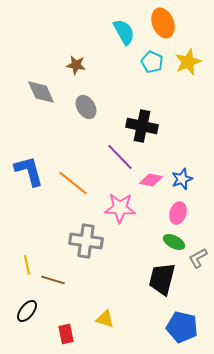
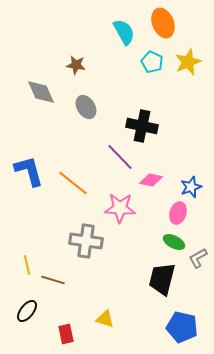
blue star: moved 9 px right, 8 px down
